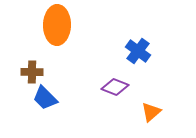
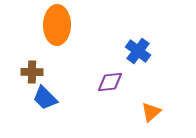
purple diamond: moved 5 px left, 5 px up; rotated 28 degrees counterclockwise
